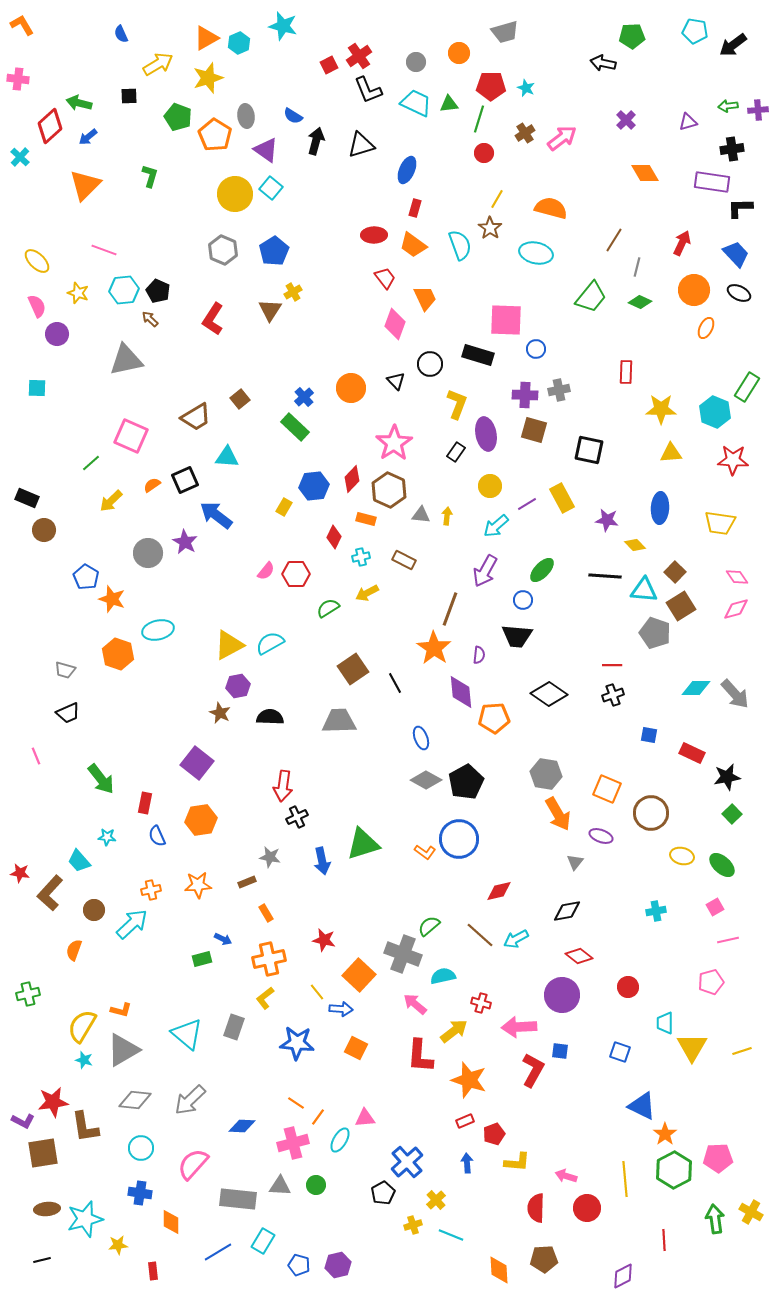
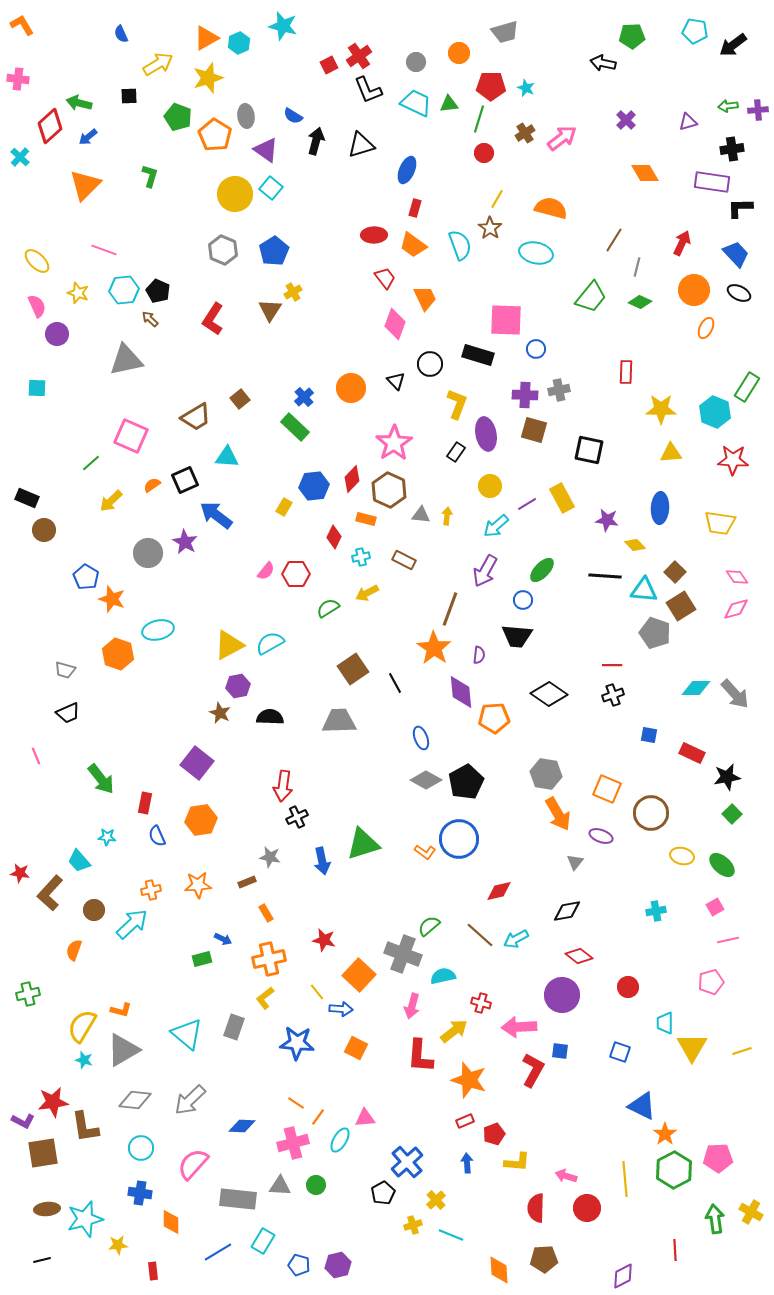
pink arrow at (415, 1004): moved 3 px left, 2 px down; rotated 115 degrees counterclockwise
red line at (664, 1240): moved 11 px right, 10 px down
